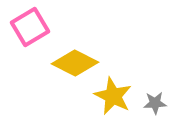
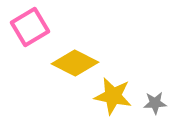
yellow star: rotated 15 degrees counterclockwise
